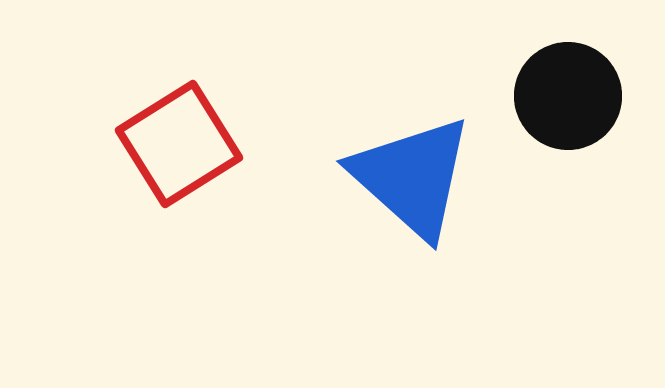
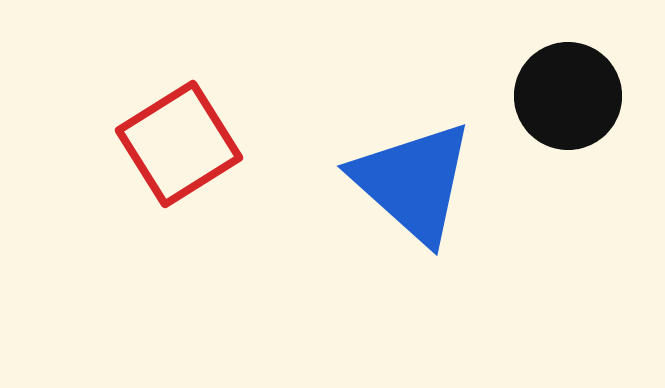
blue triangle: moved 1 px right, 5 px down
